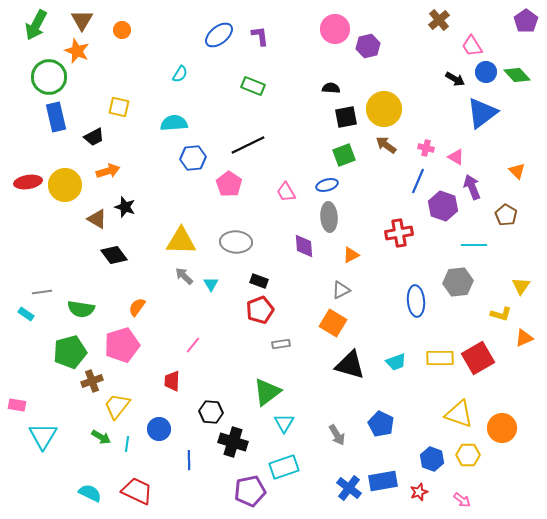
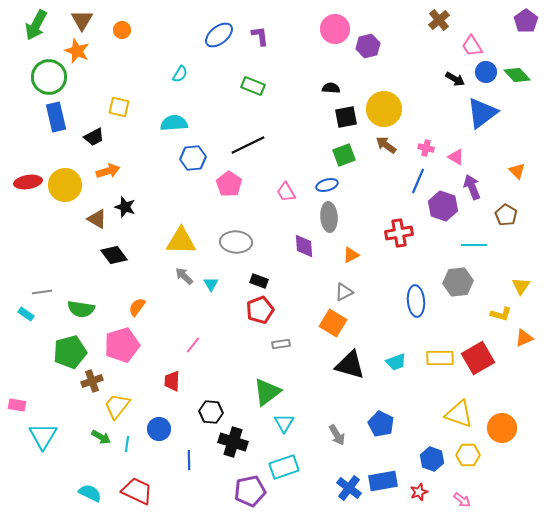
gray triangle at (341, 290): moved 3 px right, 2 px down
